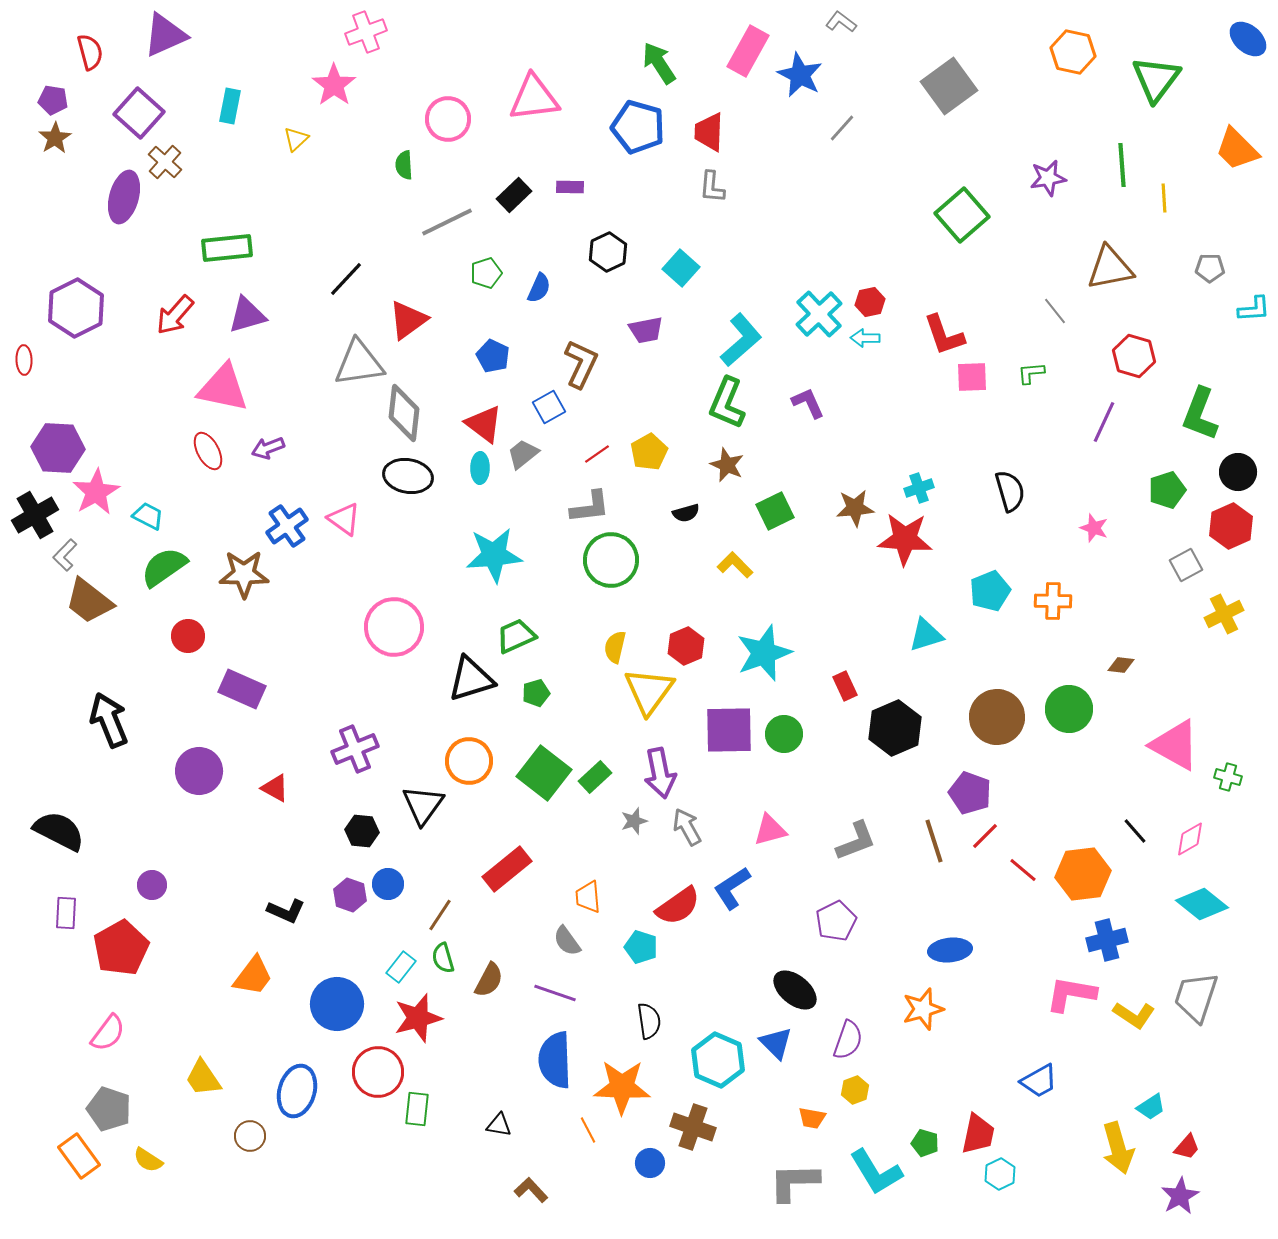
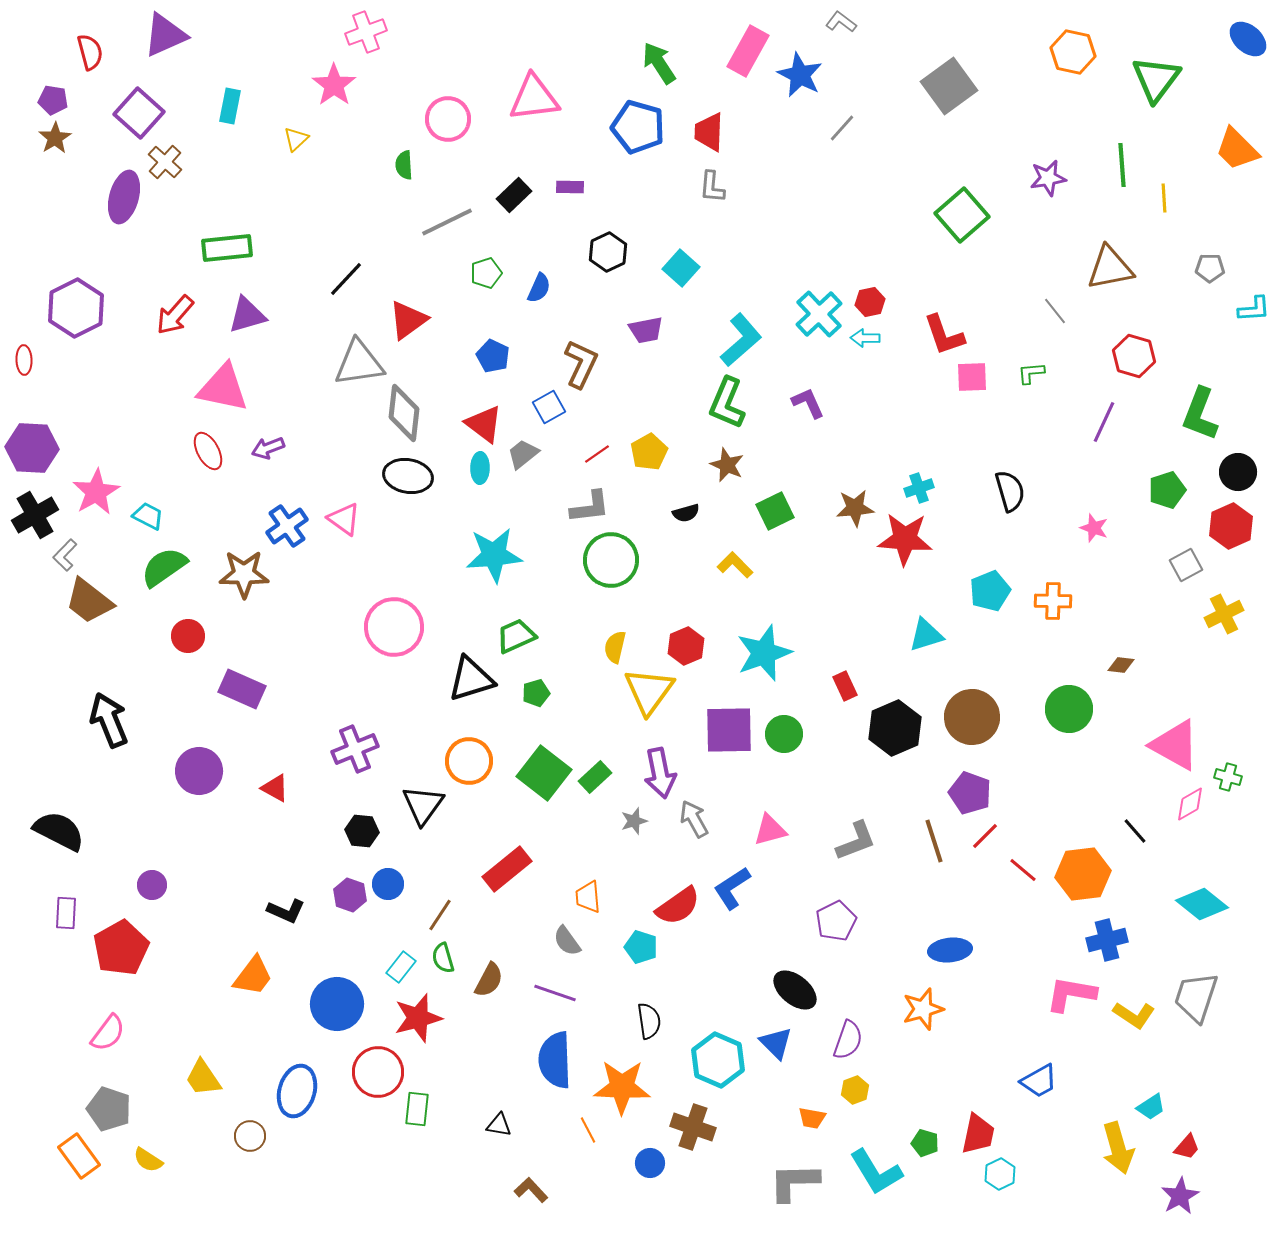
purple hexagon at (58, 448): moved 26 px left
brown circle at (997, 717): moved 25 px left
gray arrow at (687, 827): moved 7 px right, 8 px up
pink diamond at (1190, 839): moved 35 px up
